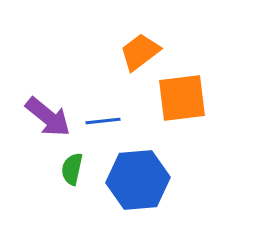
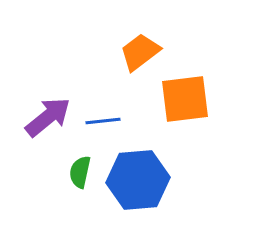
orange square: moved 3 px right, 1 px down
purple arrow: rotated 78 degrees counterclockwise
green semicircle: moved 8 px right, 3 px down
